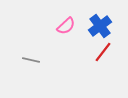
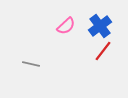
red line: moved 1 px up
gray line: moved 4 px down
